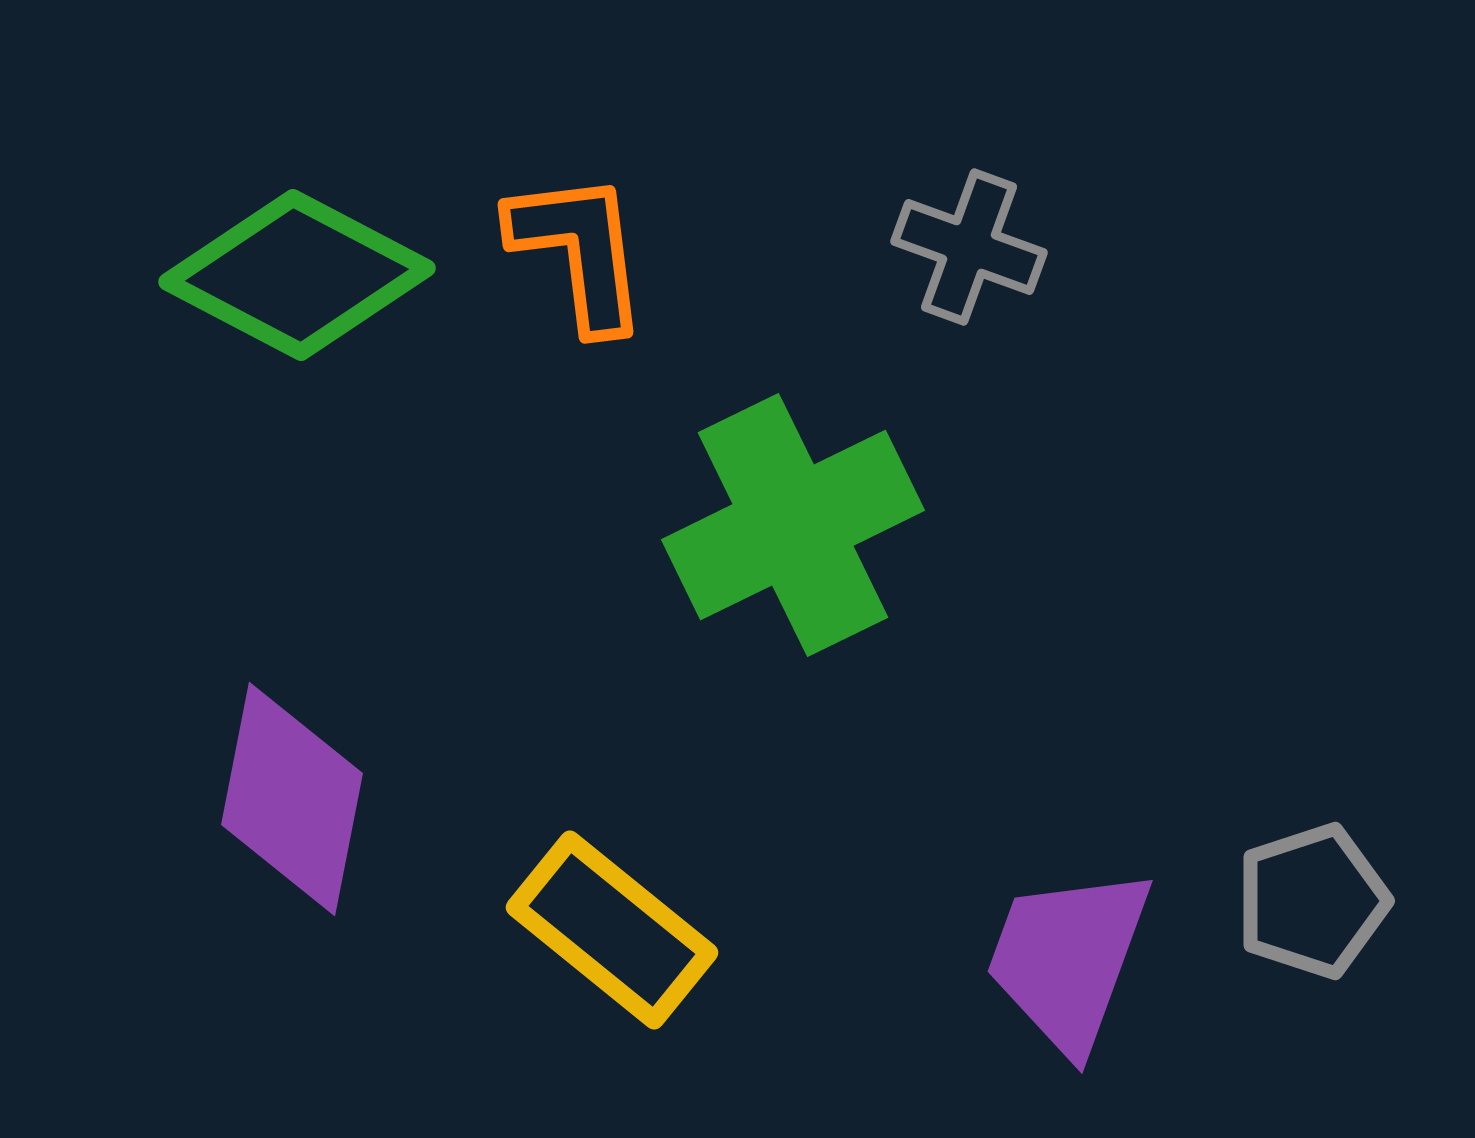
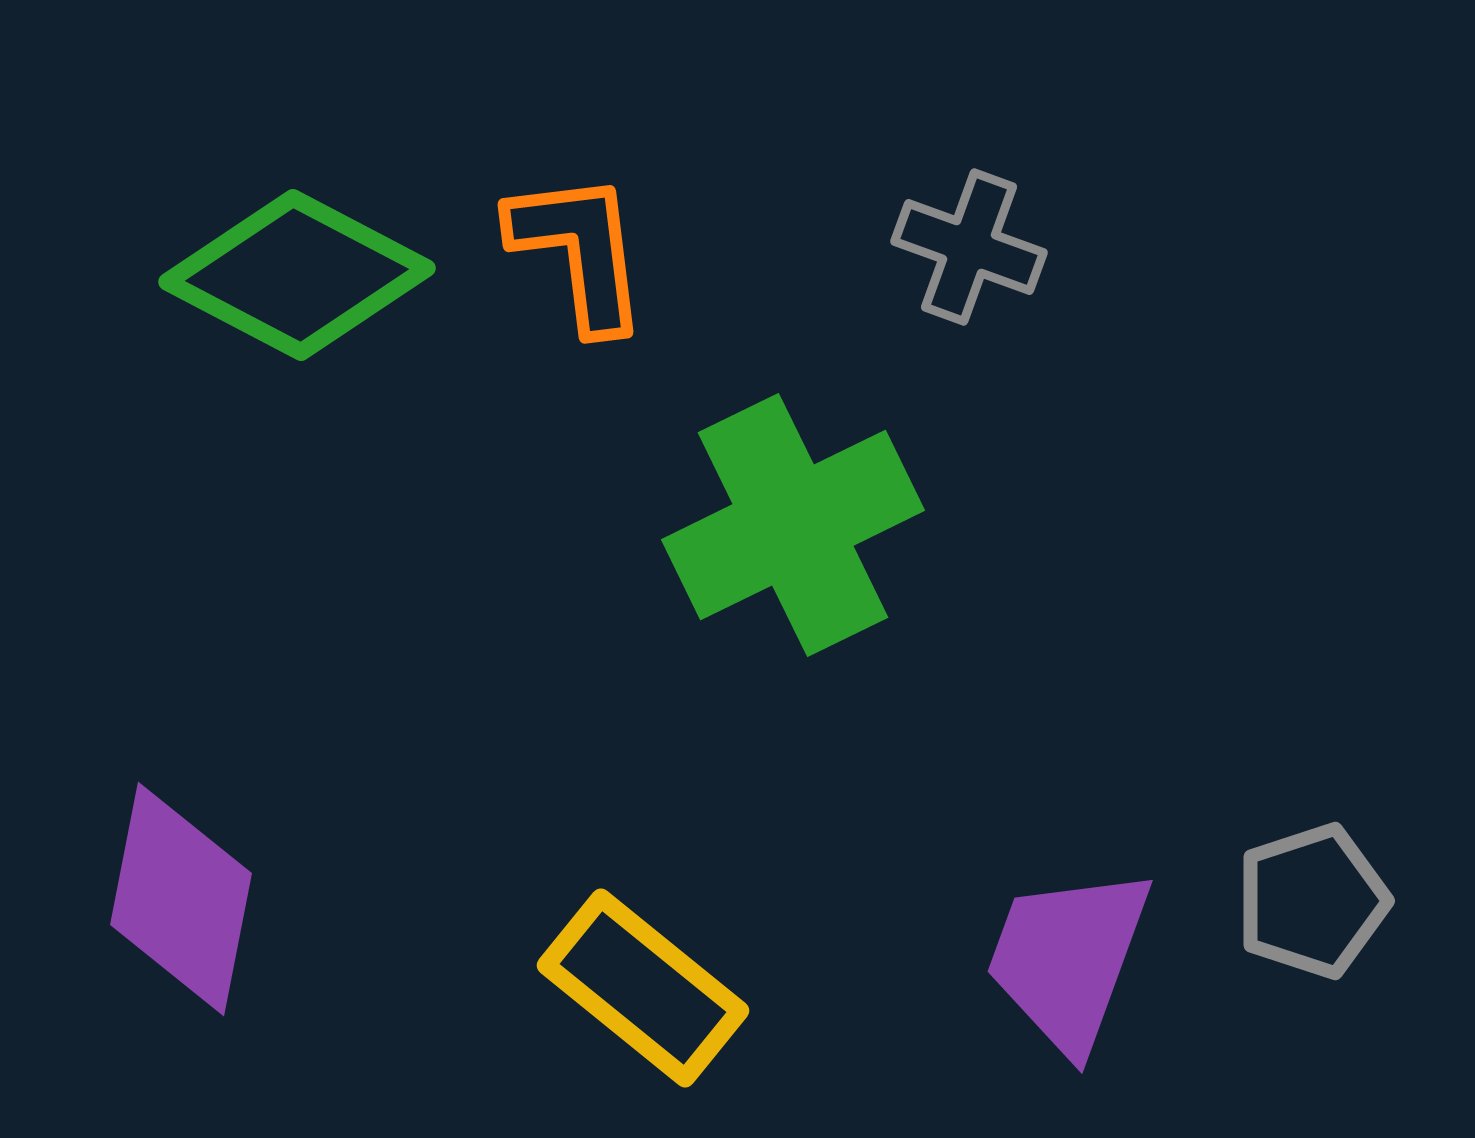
purple diamond: moved 111 px left, 100 px down
yellow rectangle: moved 31 px right, 58 px down
